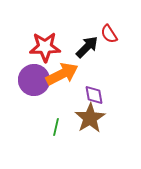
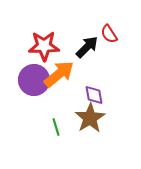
red star: moved 1 px left, 1 px up
orange arrow: moved 3 px left; rotated 12 degrees counterclockwise
green line: rotated 30 degrees counterclockwise
